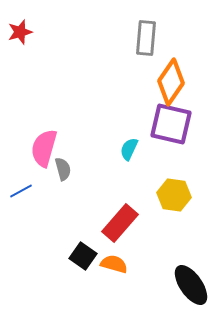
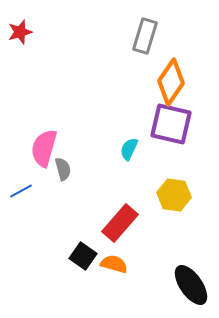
gray rectangle: moved 1 px left, 2 px up; rotated 12 degrees clockwise
